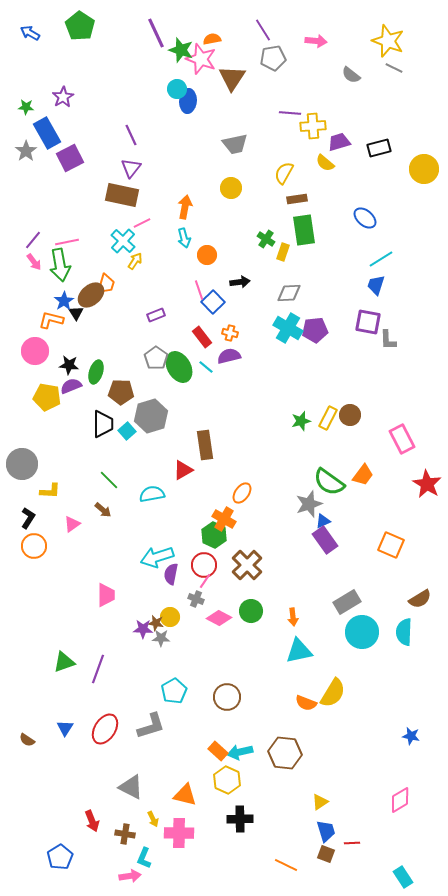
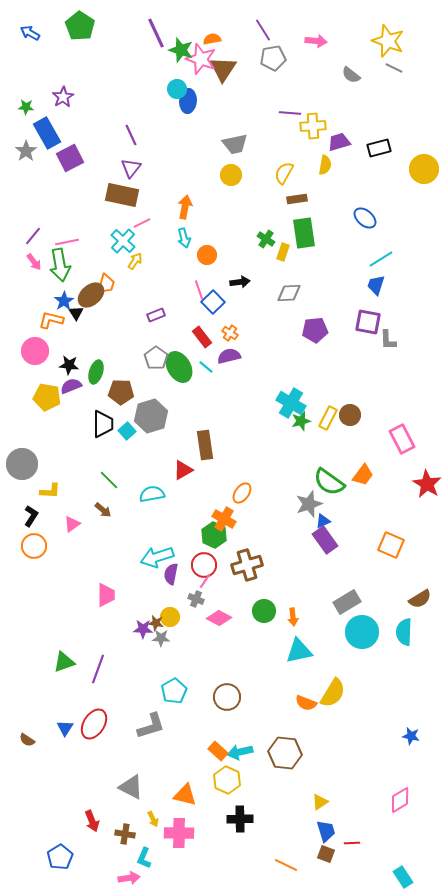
brown triangle at (232, 78): moved 9 px left, 9 px up
yellow semicircle at (325, 163): moved 2 px down; rotated 120 degrees counterclockwise
yellow circle at (231, 188): moved 13 px up
green rectangle at (304, 230): moved 3 px down
purple line at (33, 240): moved 4 px up
cyan cross at (288, 328): moved 3 px right, 75 px down
orange cross at (230, 333): rotated 21 degrees clockwise
black L-shape at (28, 518): moved 3 px right, 2 px up
brown cross at (247, 565): rotated 28 degrees clockwise
green circle at (251, 611): moved 13 px right
red ellipse at (105, 729): moved 11 px left, 5 px up
pink arrow at (130, 876): moved 1 px left, 2 px down
